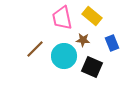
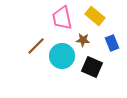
yellow rectangle: moved 3 px right
brown line: moved 1 px right, 3 px up
cyan circle: moved 2 px left
